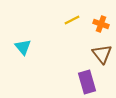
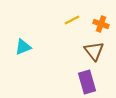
cyan triangle: rotated 48 degrees clockwise
brown triangle: moved 8 px left, 3 px up
